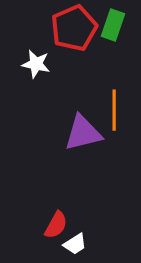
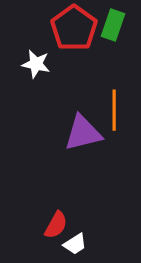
red pentagon: rotated 12 degrees counterclockwise
